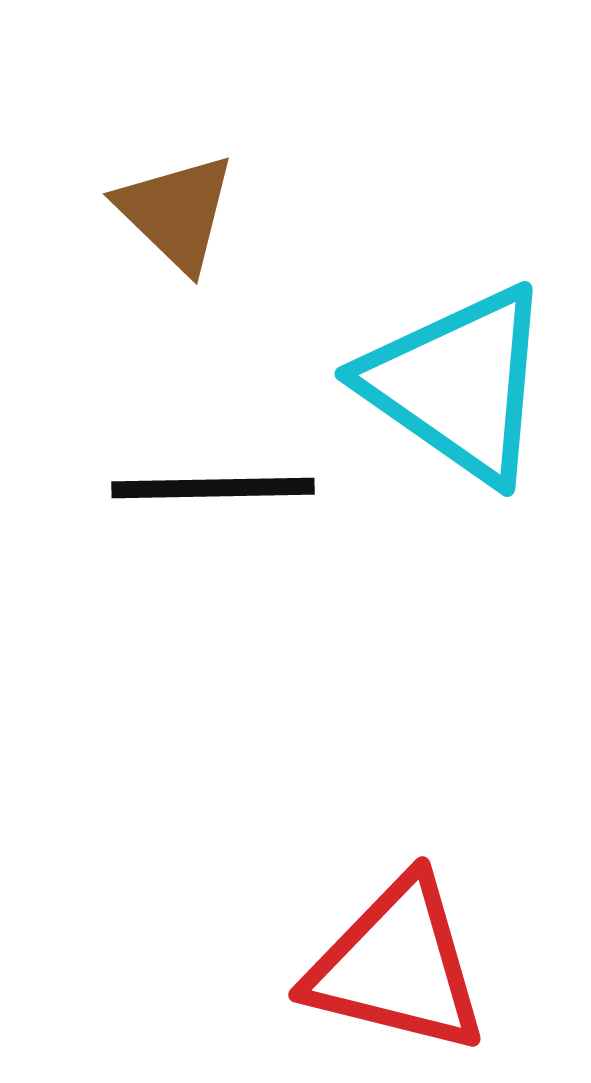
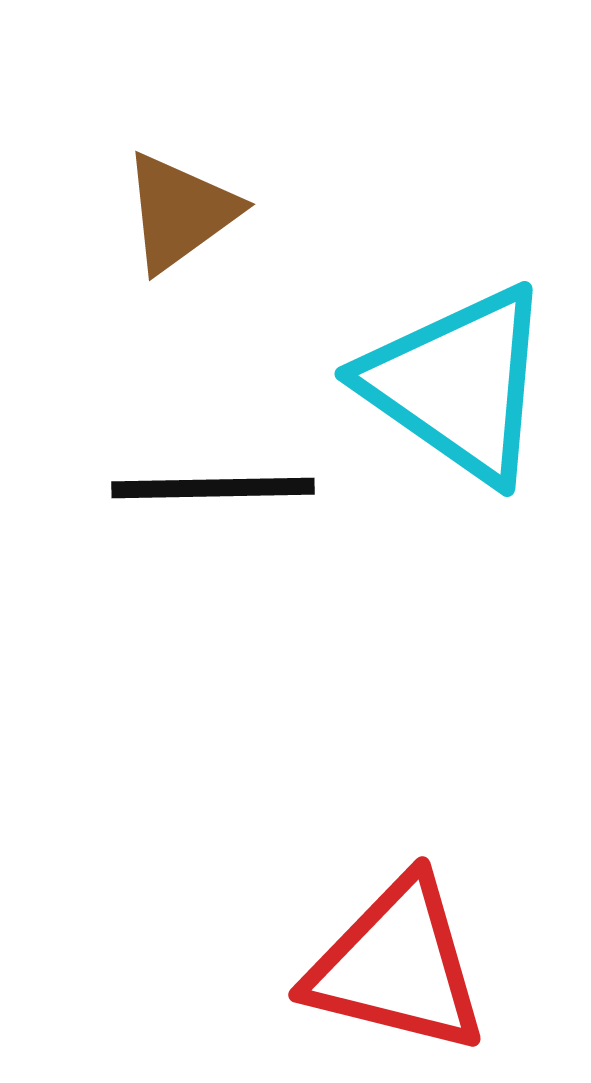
brown triangle: moved 4 px right; rotated 40 degrees clockwise
